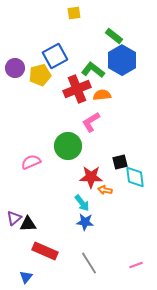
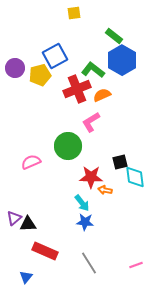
orange semicircle: rotated 18 degrees counterclockwise
